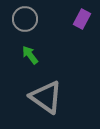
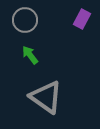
gray circle: moved 1 px down
